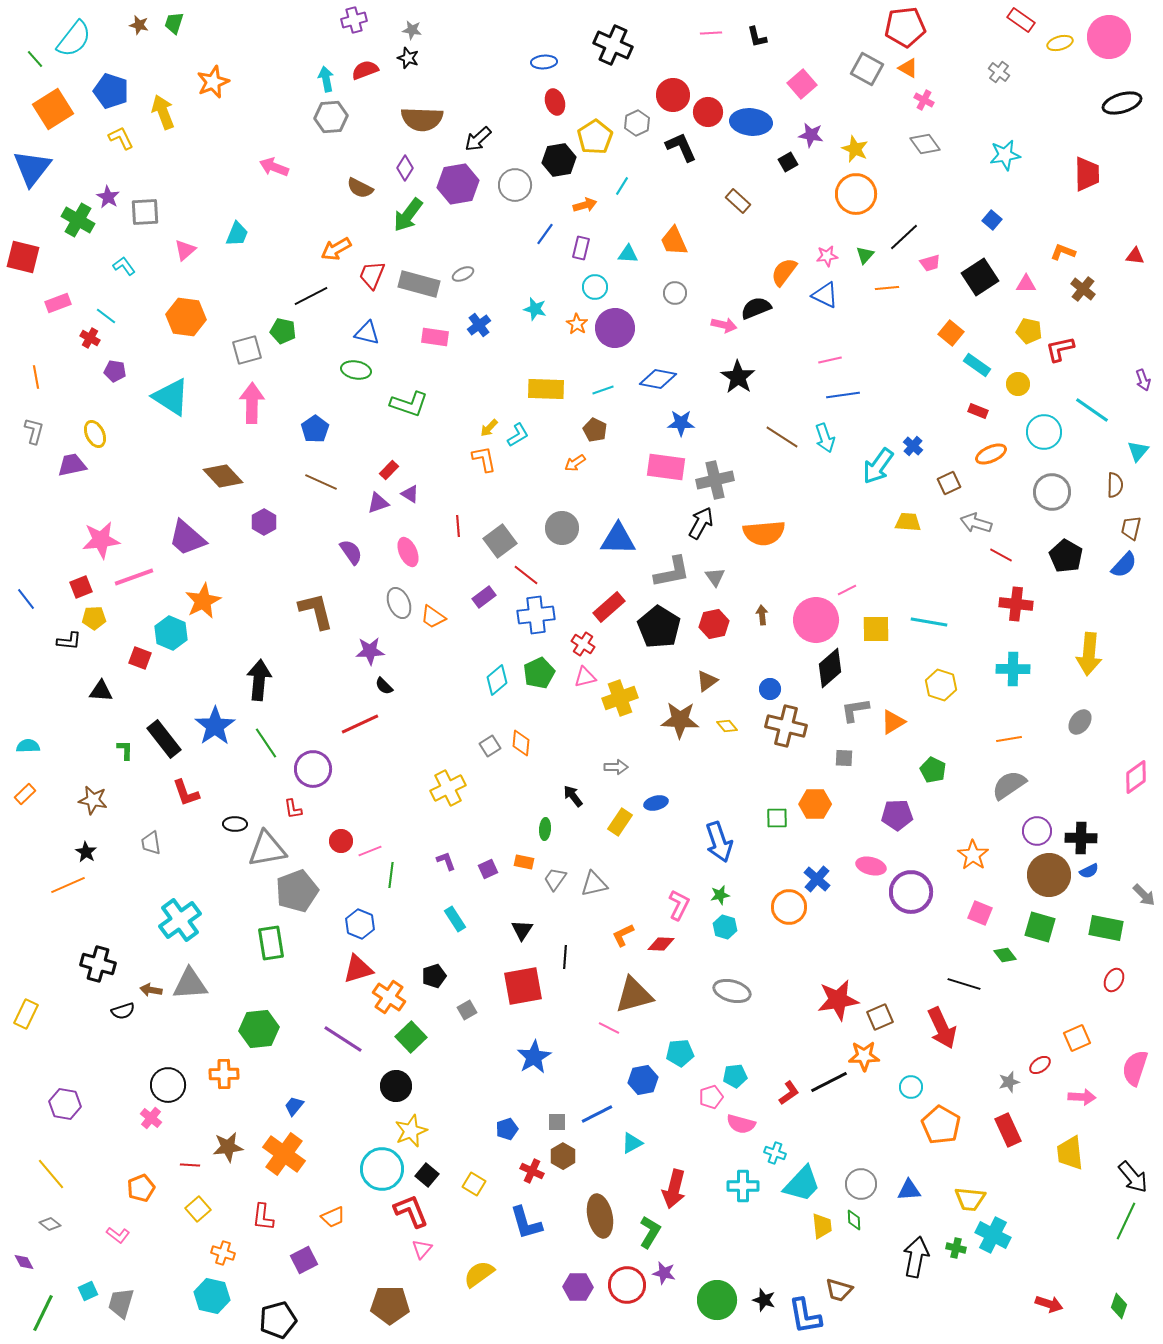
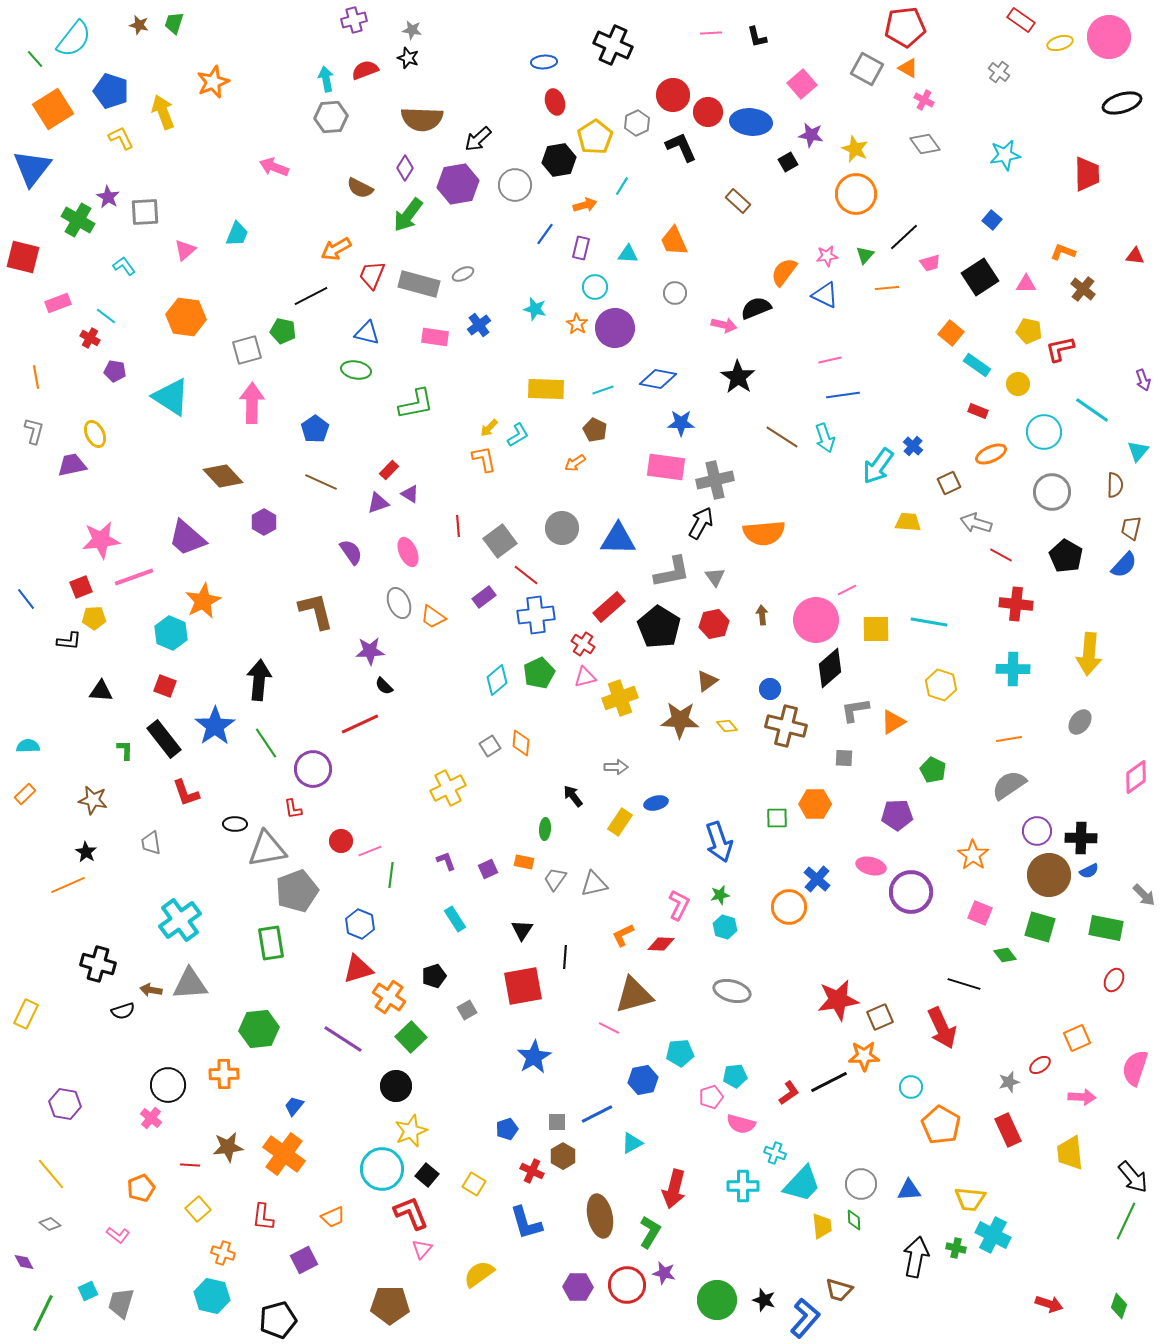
green L-shape at (409, 404): moved 7 px right; rotated 30 degrees counterclockwise
red square at (140, 658): moved 25 px right, 28 px down
red L-shape at (411, 1211): moved 2 px down
blue L-shape at (805, 1316): moved 2 px down; rotated 129 degrees counterclockwise
